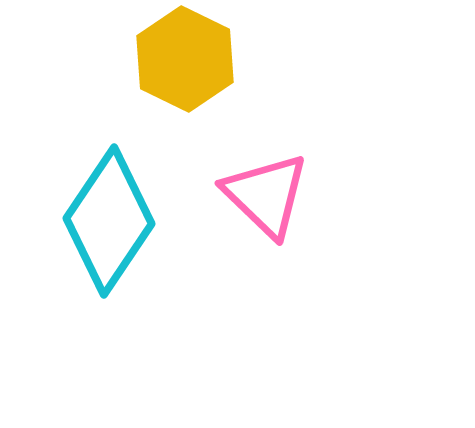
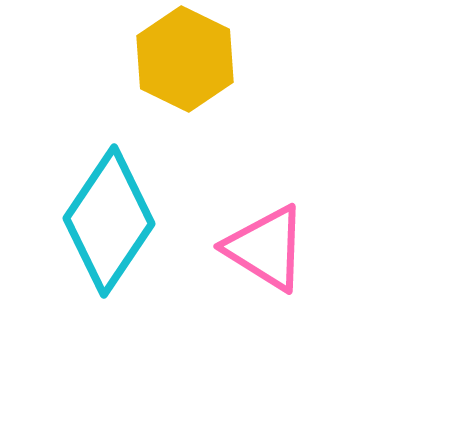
pink triangle: moved 53 px down; rotated 12 degrees counterclockwise
